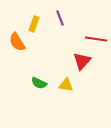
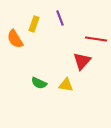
orange semicircle: moved 2 px left, 3 px up
